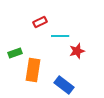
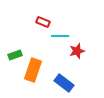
red rectangle: moved 3 px right; rotated 48 degrees clockwise
green rectangle: moved 2 px down
orange rectangle: rotated 10 degrees clockwise
blue rectangle: moved 2 px up
